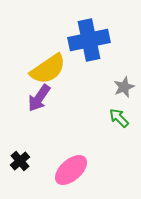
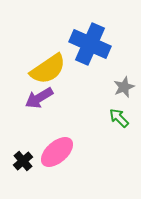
blue cross: moved 1 px right, 4 px down; rotated 36 degrees clockwise
purple arrow: rotated 24 degrees clockwise
black cross: moved 3 px right
pink ellipse: moved 14 px left, 18 px up
